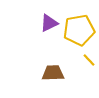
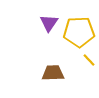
purple triangle: rotated 30 degrees counterclockwise
yellow pentagon: moved 2 px down; rotated 8 degrees clockwise
